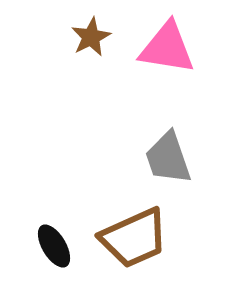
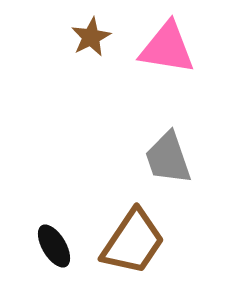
brown trapezoid: moved 1 px left, 4 px down; rotated 32 degrees counterclockwise
